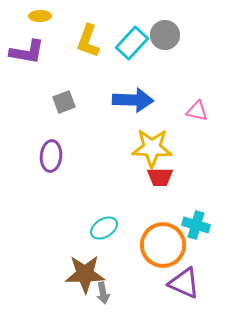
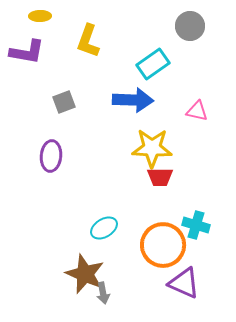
gray circle: moved 25 px right, 9 px up
cyan rectangle: moved 21 px right, 21 px down; rotated 12 degrees clockwise
brown star: rotated 24 degrees clockwise
